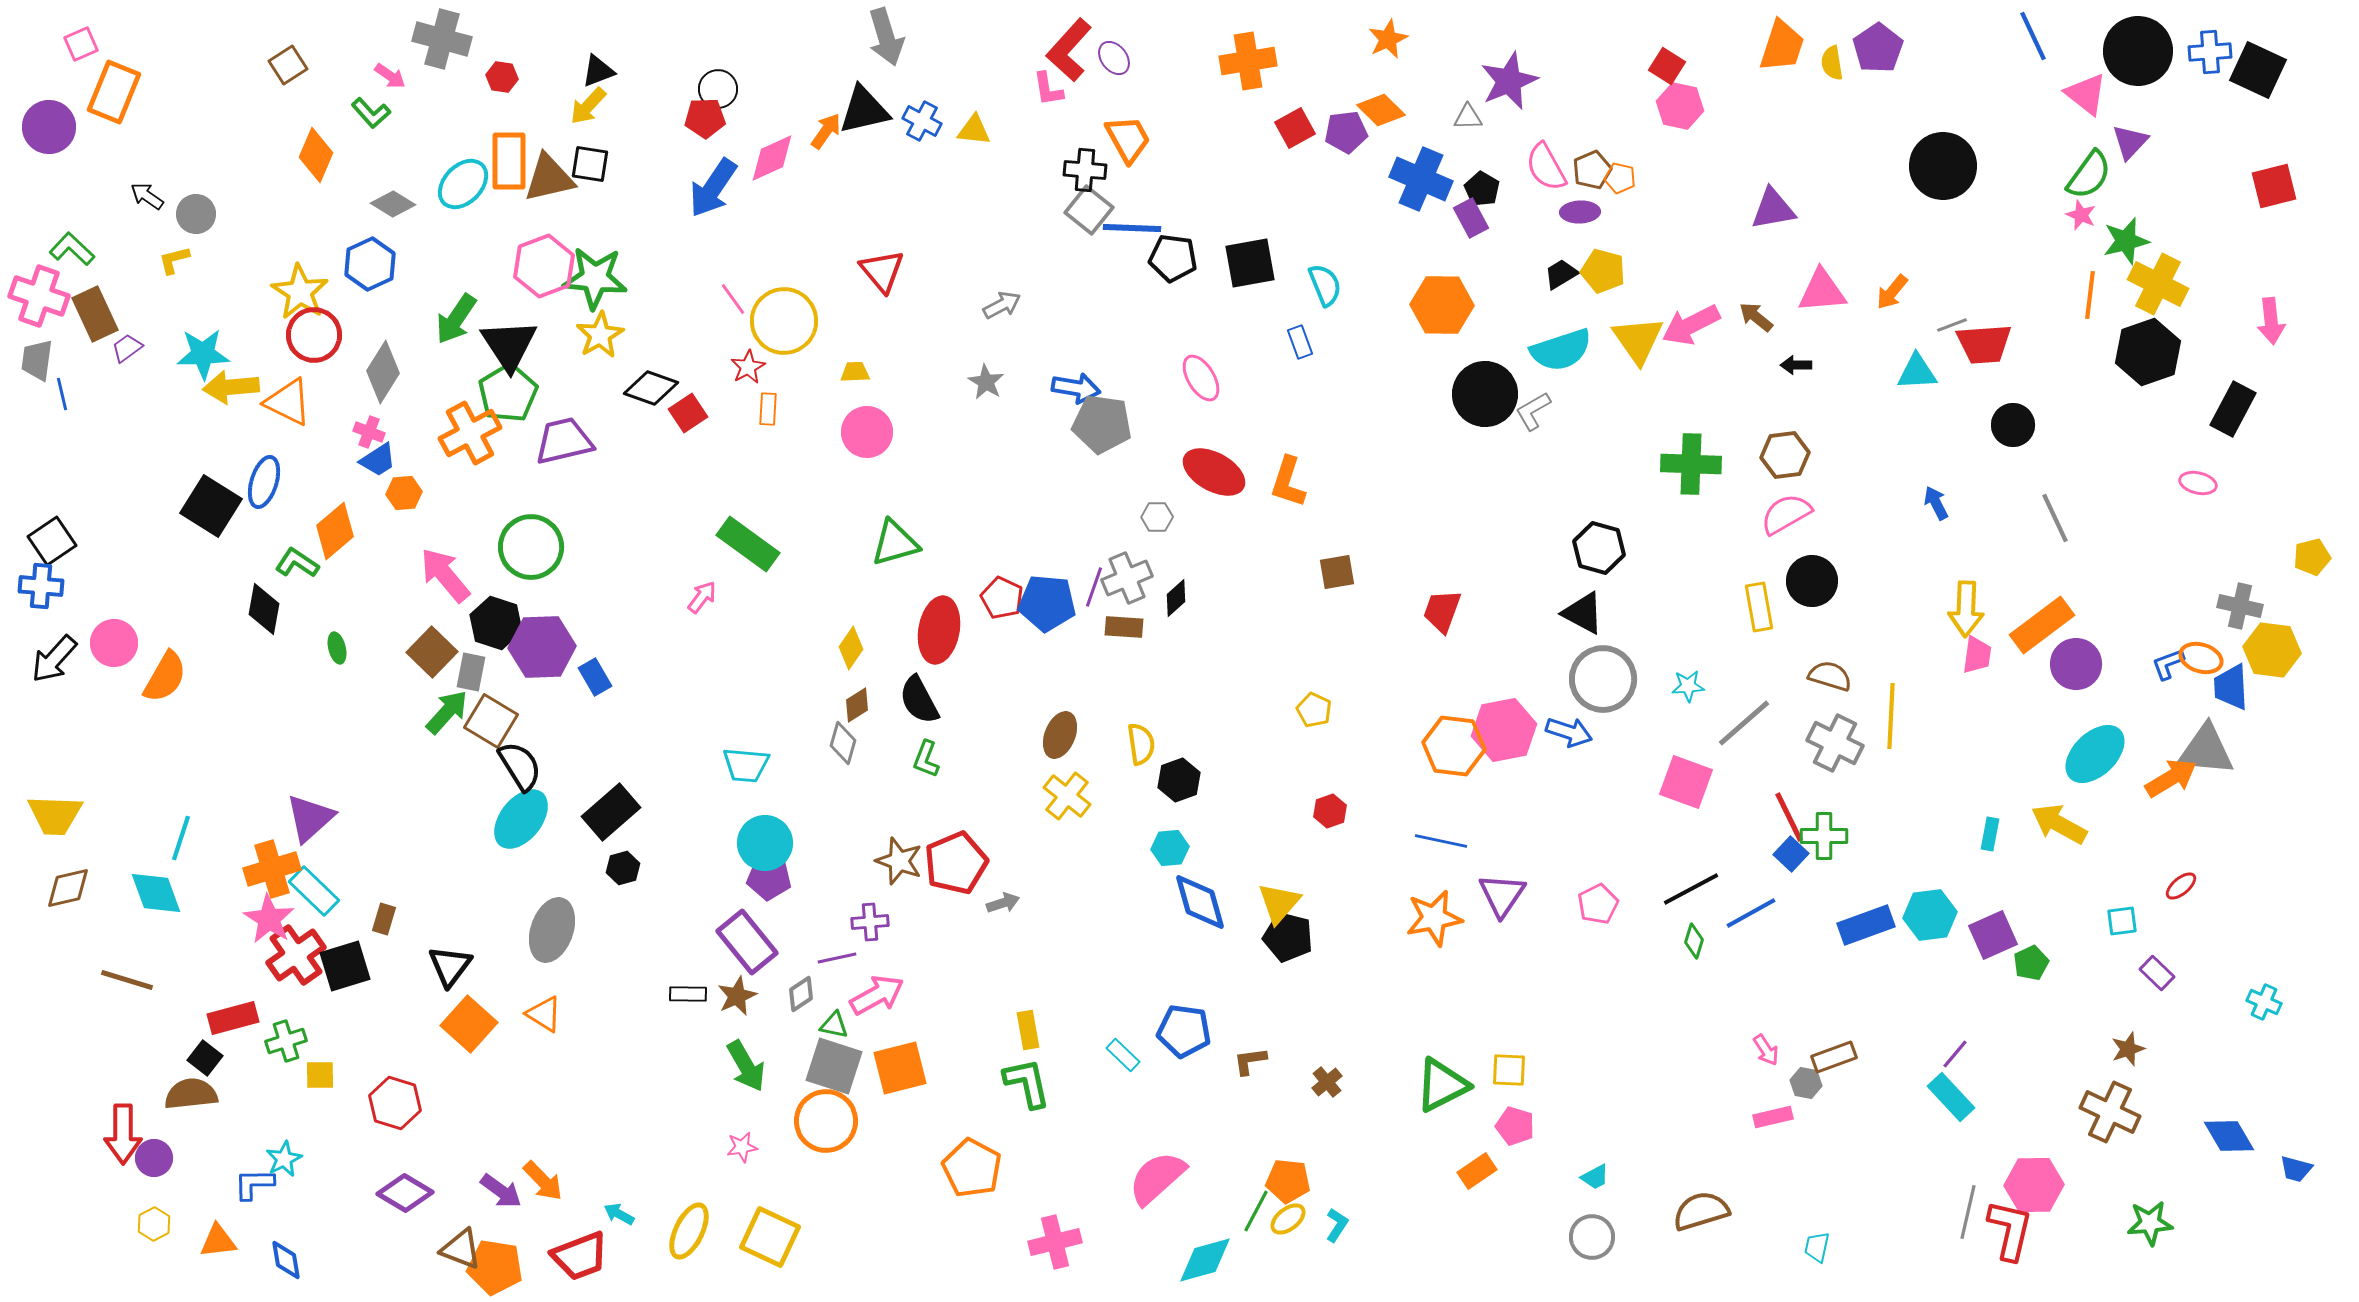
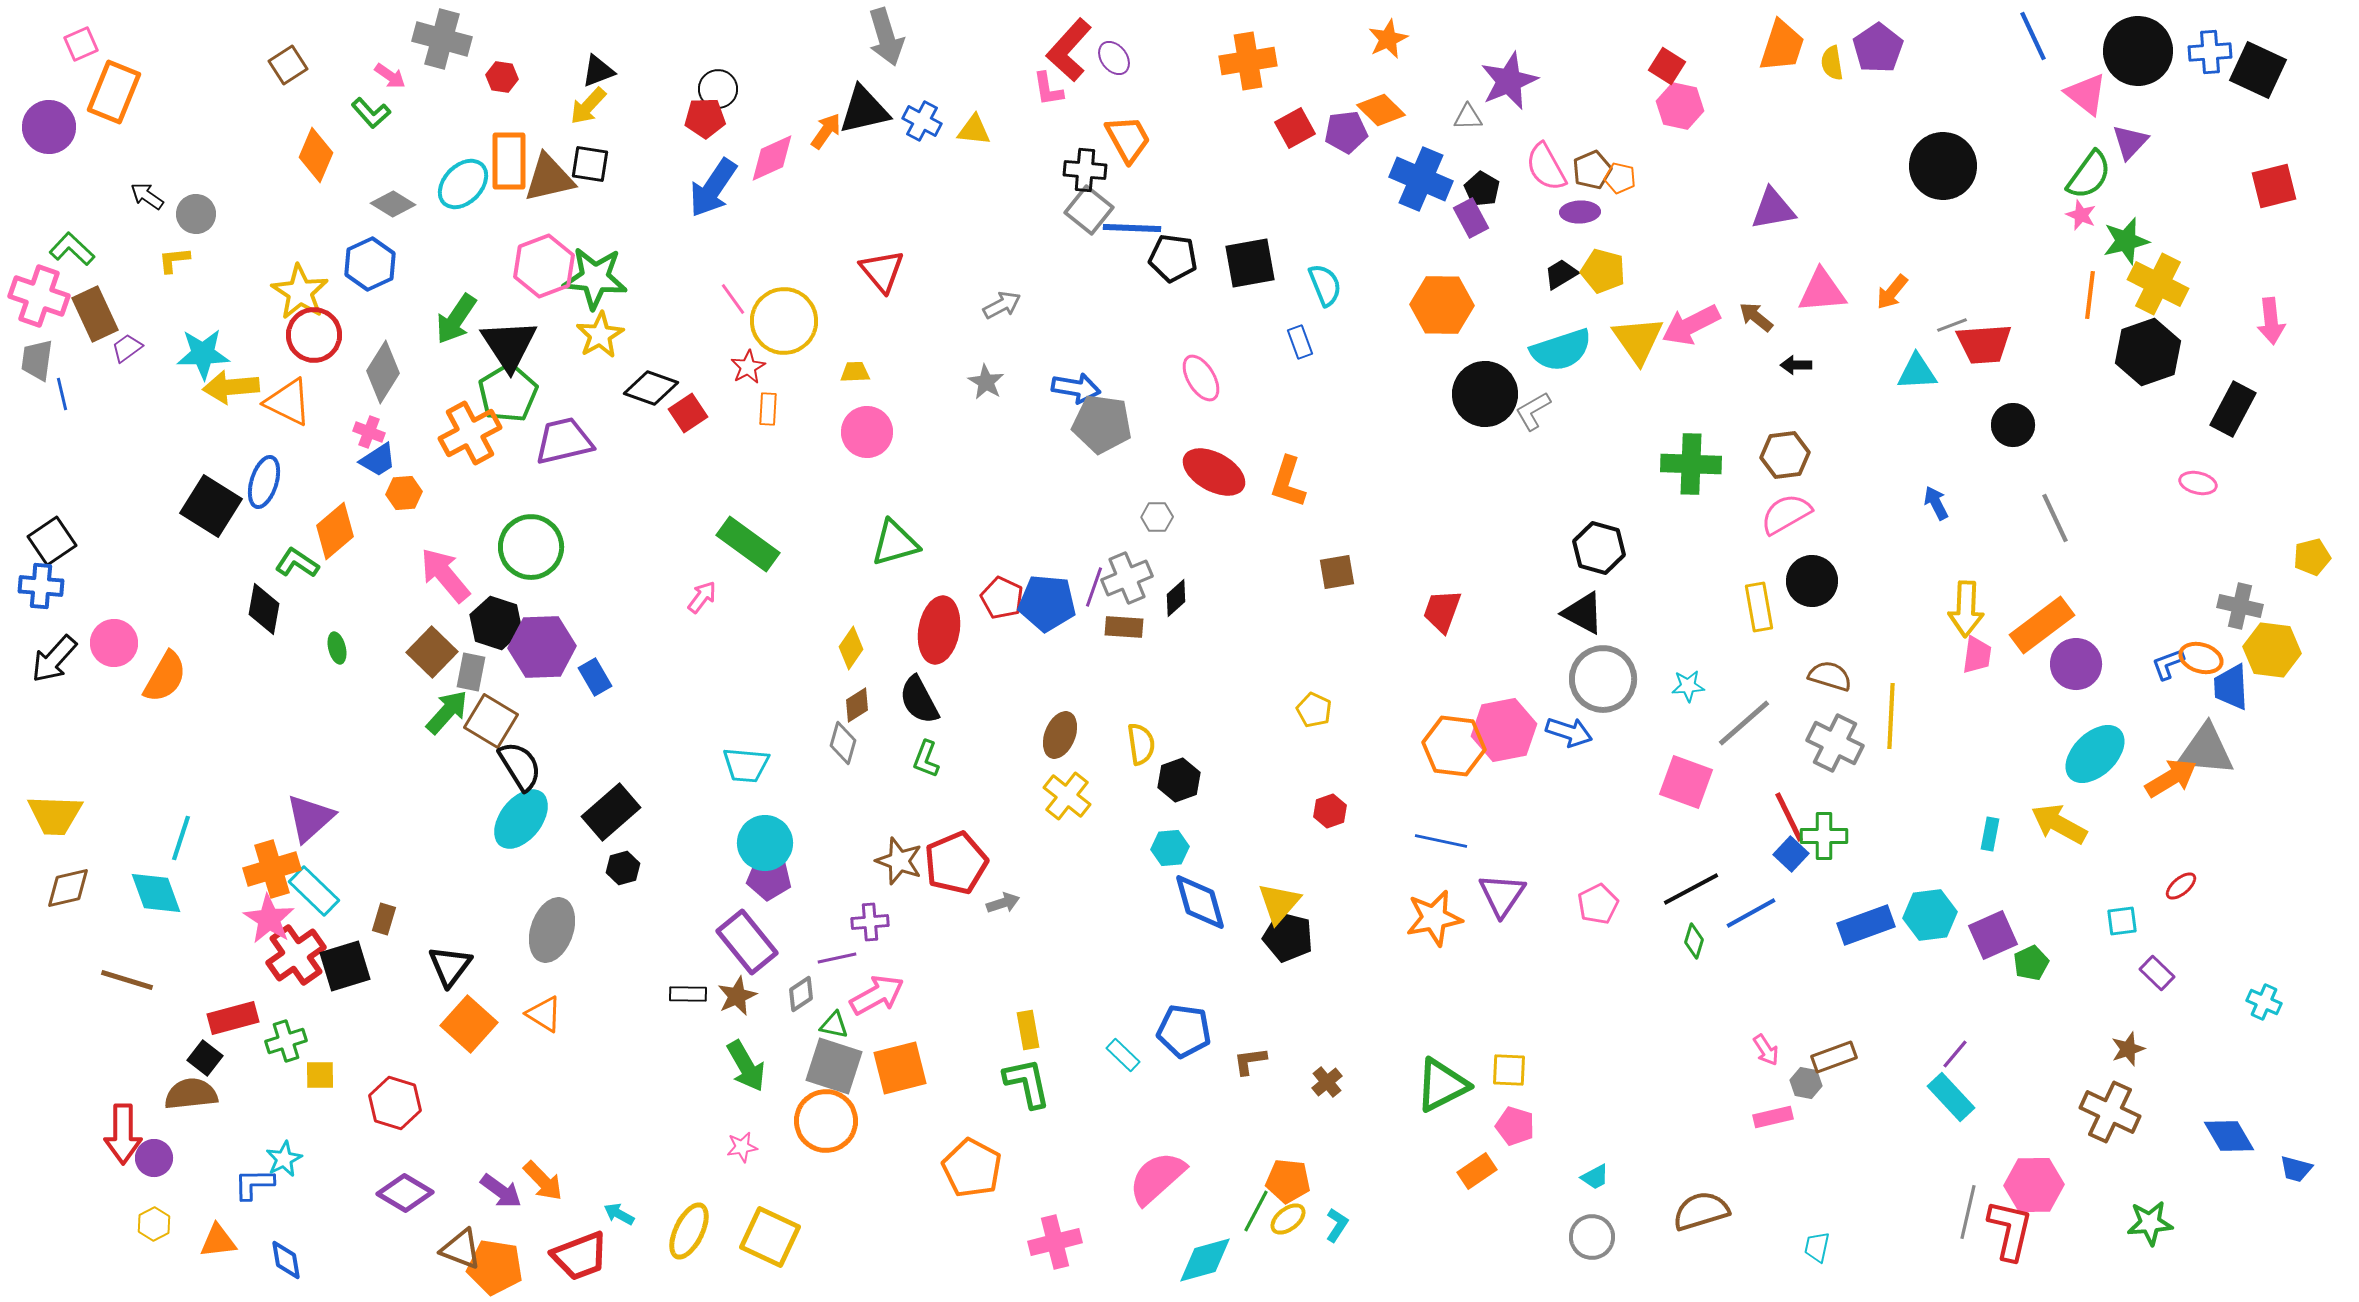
yellow L-shape at (174, 260): rotated 8 degrees clockwise
